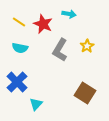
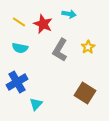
yellow star: moved 1 px right, 1 px down
blue cross: rotated 15 degrees clockwise
